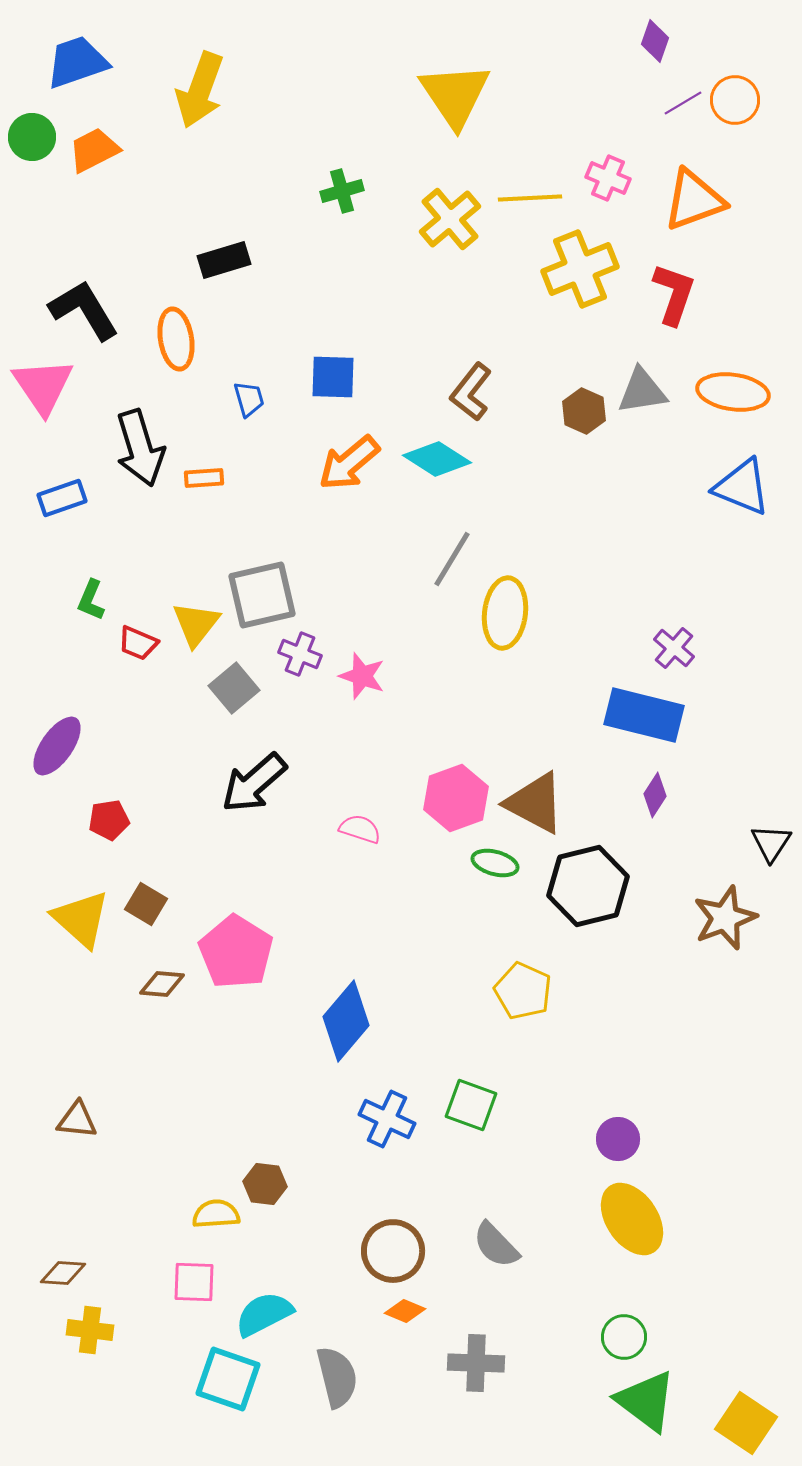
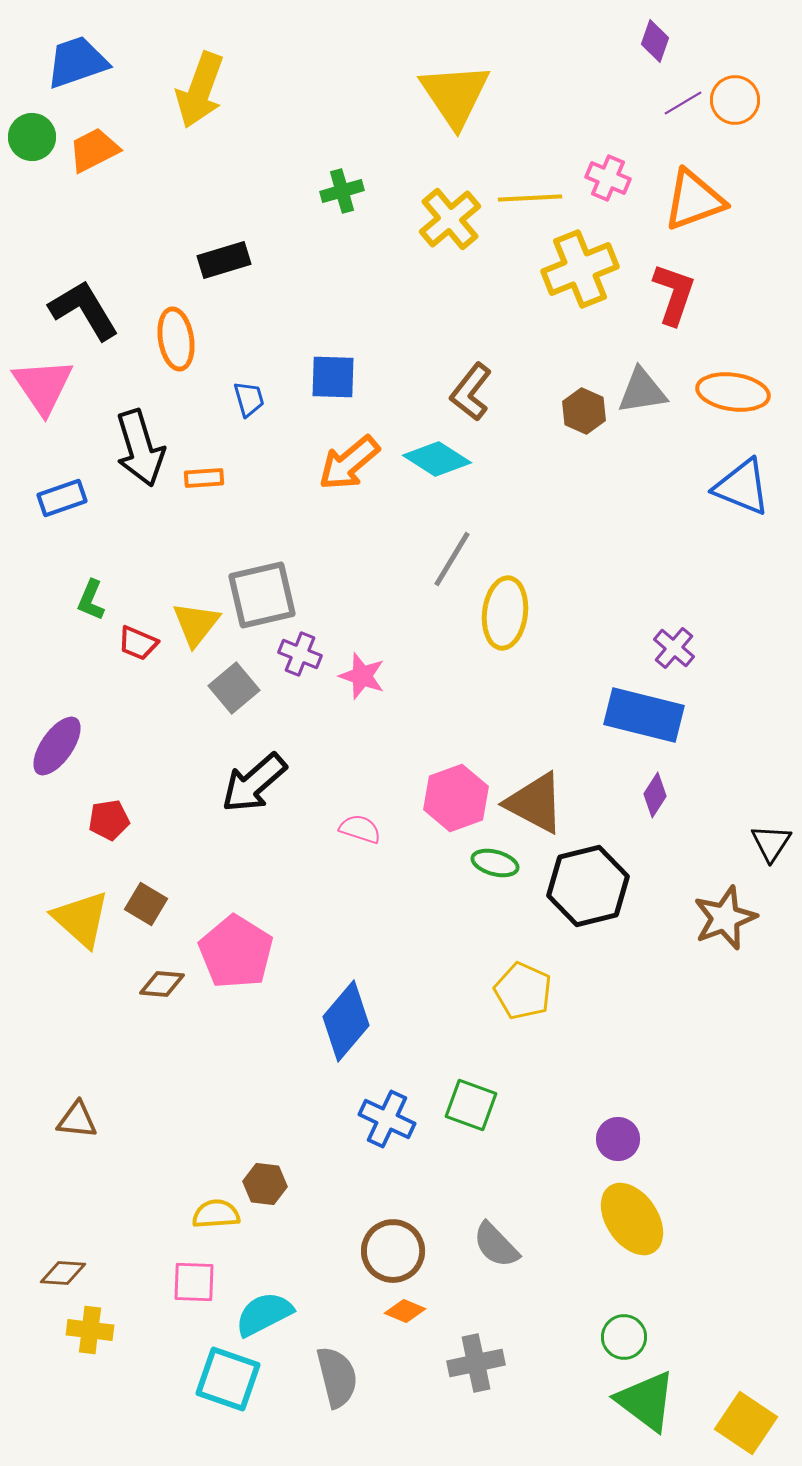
gray cross at (476, 1363): rotated 14 degrees counterclockwise
